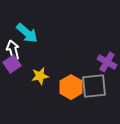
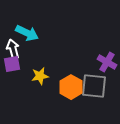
cyan arrow: rotated 15 degrees counterclockwise
white arrow: moved 1 px up
purple square: rotated 24 degrees clockwise
gray square: rotated 12 degrees clockwise
